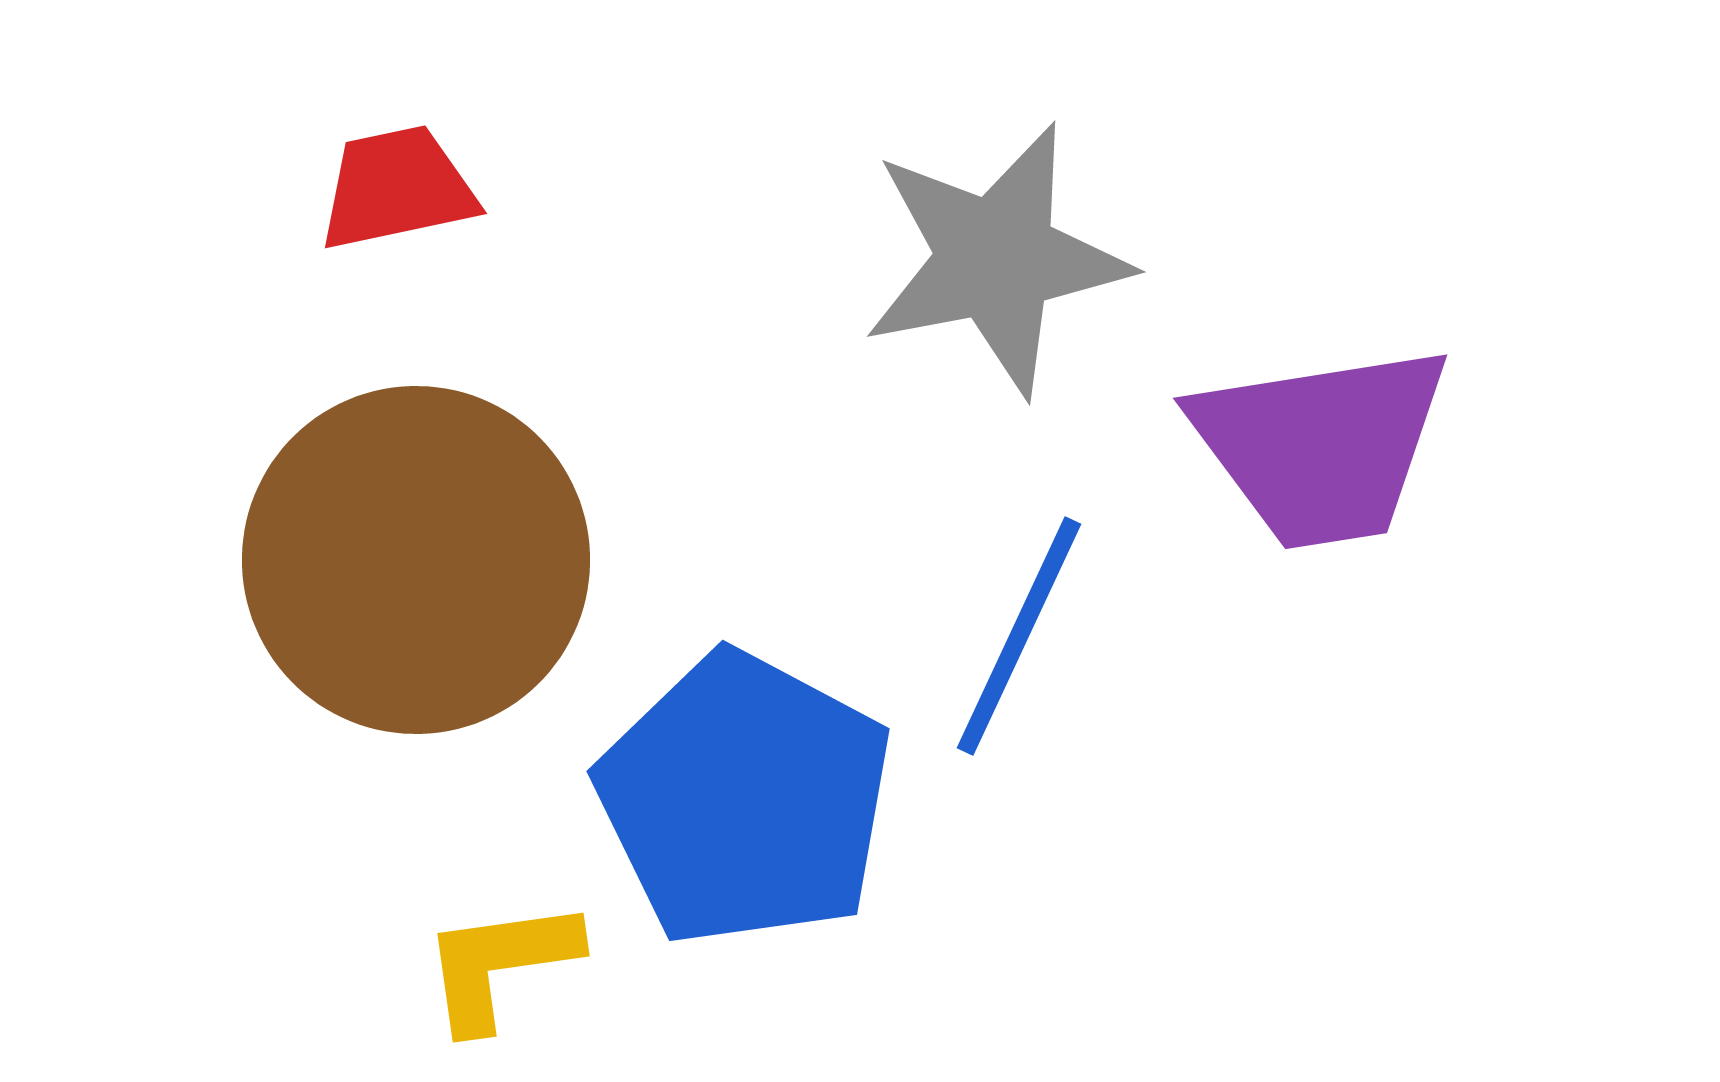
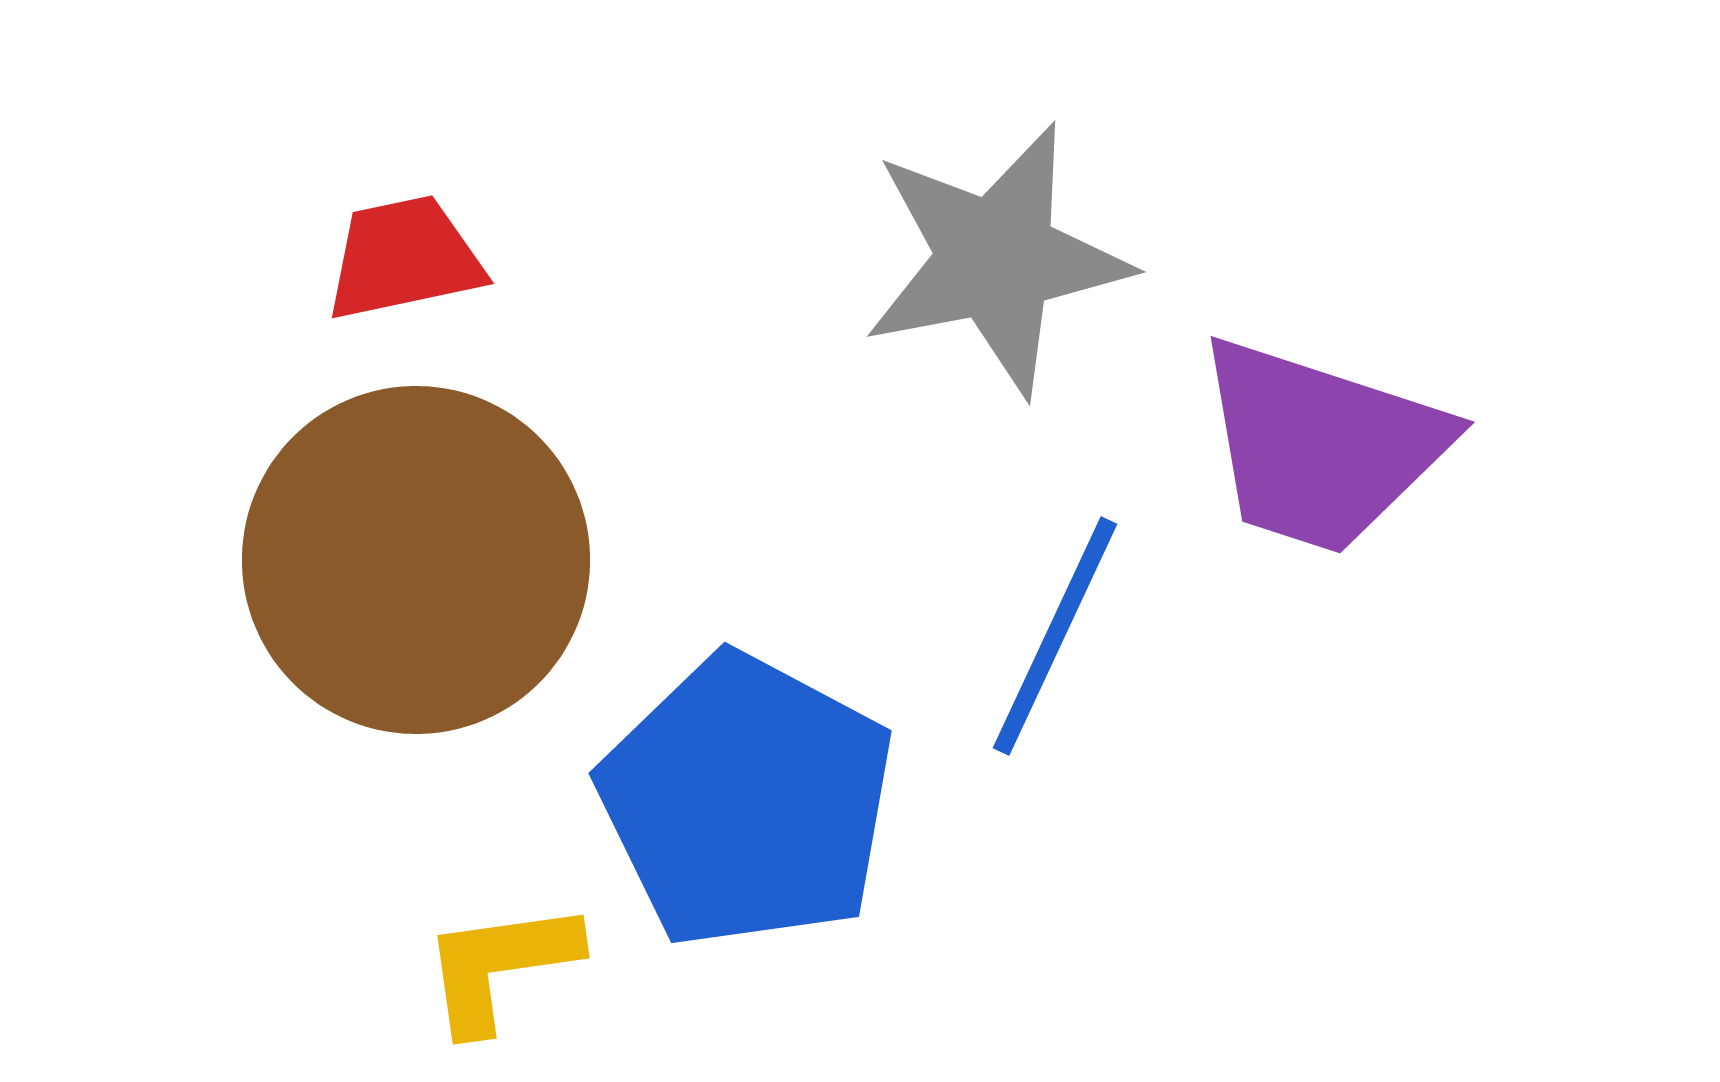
red trapezoid: moved 7 px right, 70 px down
purple trapezoid: rotated 27 degrees clockwise
blue line: moved 36 px right
blue pentagon: moved 2 px right, 2 px down
yellow L-shape: moved 2 px down
